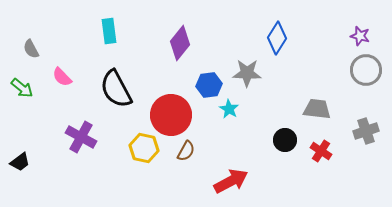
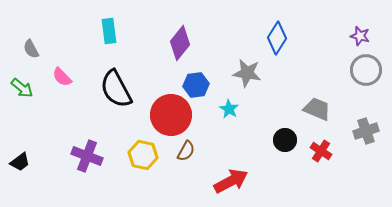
gray star: rotated 8 degrees clockwise
blue hexagon: moved 13 px left
gray trapezoid: rotated 16 degrees clockwise
purple cross: moved 6 px right, 19 px down; rotated 8 degrees counterclockwise
yellow hexagon: moved 1 px left, 7 px down
